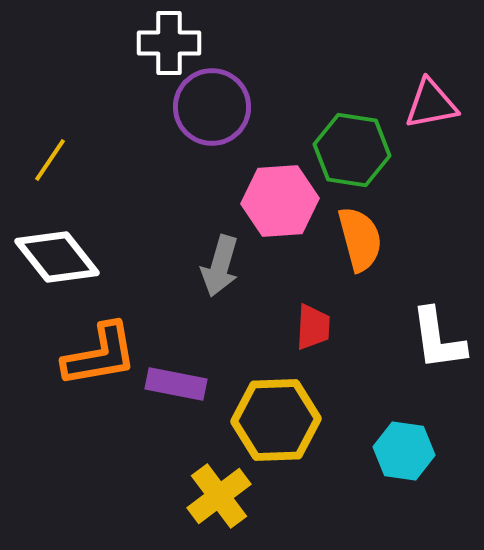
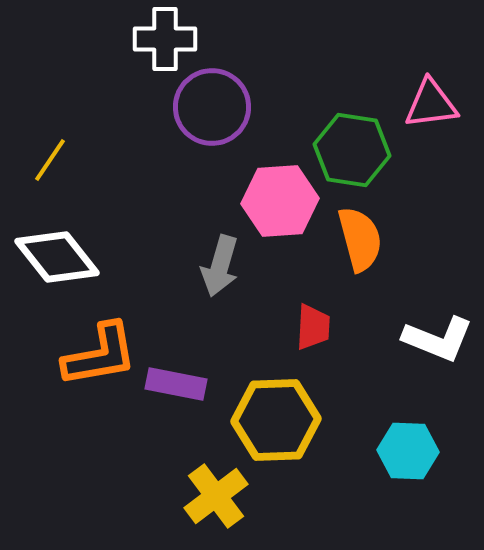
white cross: moved 4 px left, 4 px up
pink triangle: rotated 4 degrees clockwise
white L-shape: rotated 60 degrees counterclockwise
cyan hexagon: moved 4 px right; rotated 6 degrees counterclockwise
yellow cross: moved 3 px left
